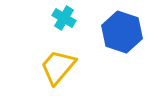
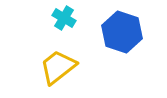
yellow trapezoid: rotated 12 degrees clockwise
